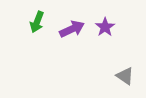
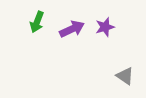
purple star: rotated 18 degrees clockwise
